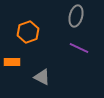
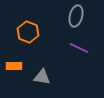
orange hexagon: rotated 20 degrees counterclockwise
orange rectangle: moved 2 px right, 4 px down
gray triangle: rotated 18 degrees counterclockwise
